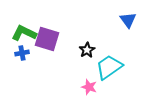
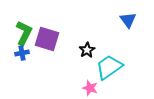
green L-shape: rotated 90 degrees clockwise
pink star: moved 1 px right, 1 px down
